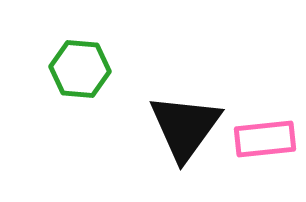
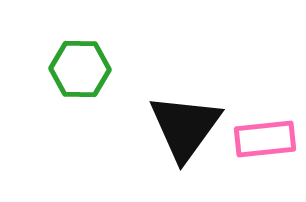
green hexagon: rotated 4 degrees counterclockwise
